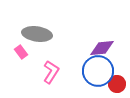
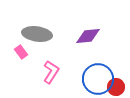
purple diamond: moved 14 px left, 12 px up
blue circle: moved 8 px down
red circle: moved 1 px left, 3 px down
